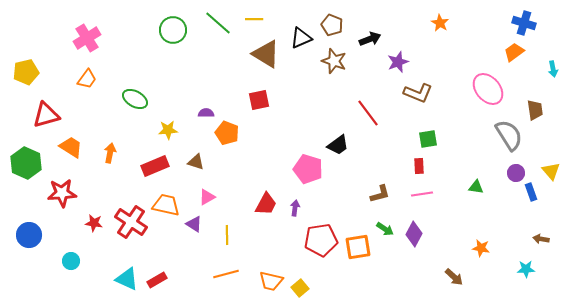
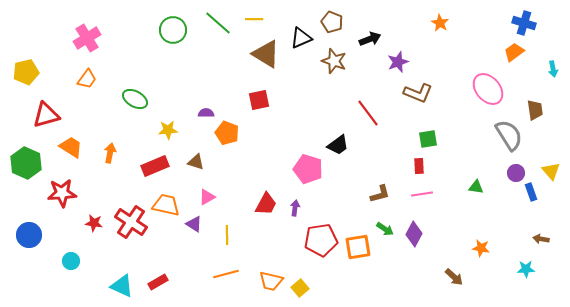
brown pentagon at (332, 25): moved 3 px up
cyan triangle at (127, 279): moved 5 px left, 7 px down
red rectangle at (157, 280): moved 1 px right, 2 px down
